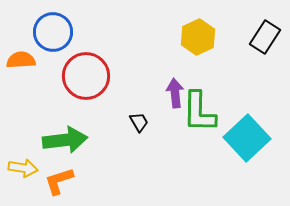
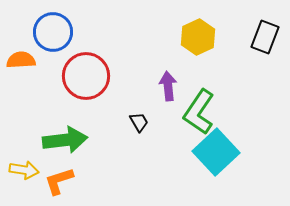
black rectangle: rotated 12 degrees counterclockwise
purple arrow: moved 7 px left, 7 px up
green L-shape: rotated 33 degrees clockwise
cyan square: moved 31 px left, 14 px down
yellow arrow: moved 1 px right, 2 px down
